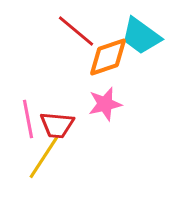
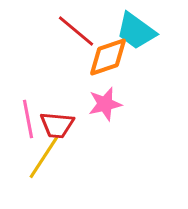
cyan trapezoid: moved 5 px left, 5 px up
